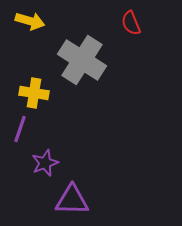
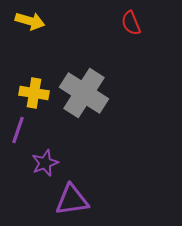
gray cross: moved 2 px right, 33 px down
purple line: moved 2 px left, 1 px down
purple triangle: rotated 9 degrees counterclockwise
